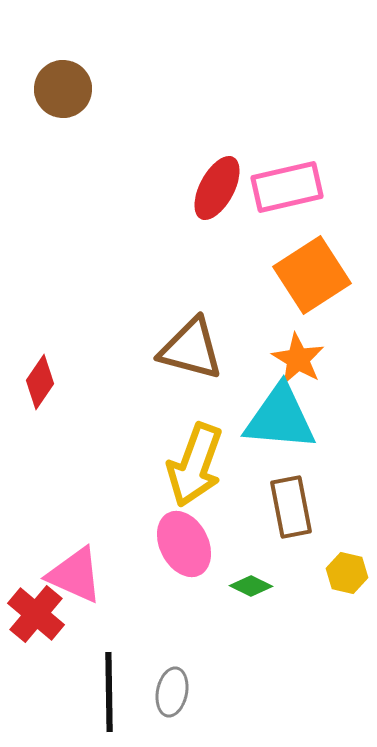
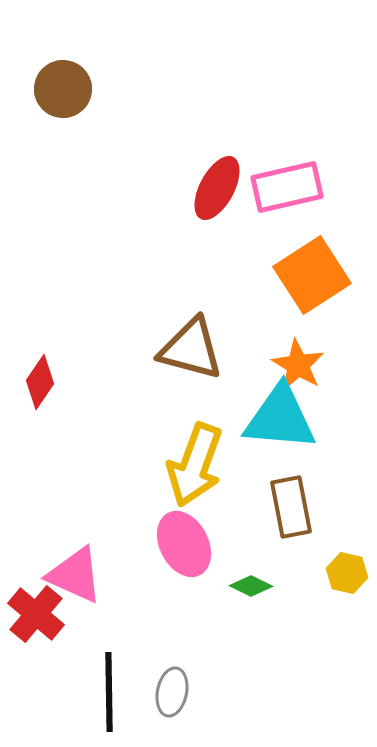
orange star: moved 6 px down
